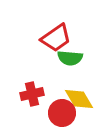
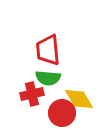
red trapezoid: moved 8 px left, 12 px down; rotated 120 degrees clockwise
green semicircle: moved 22 px left, 20 px down
